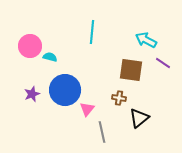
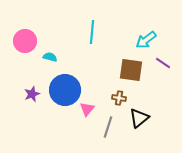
cyan arrow: rotated 65 degrees counterclockwise
pink circle: moved 5 px left, 5 px up
gray line: moved 6 px right, 5 px up; rotated 30 degrees clockwise
